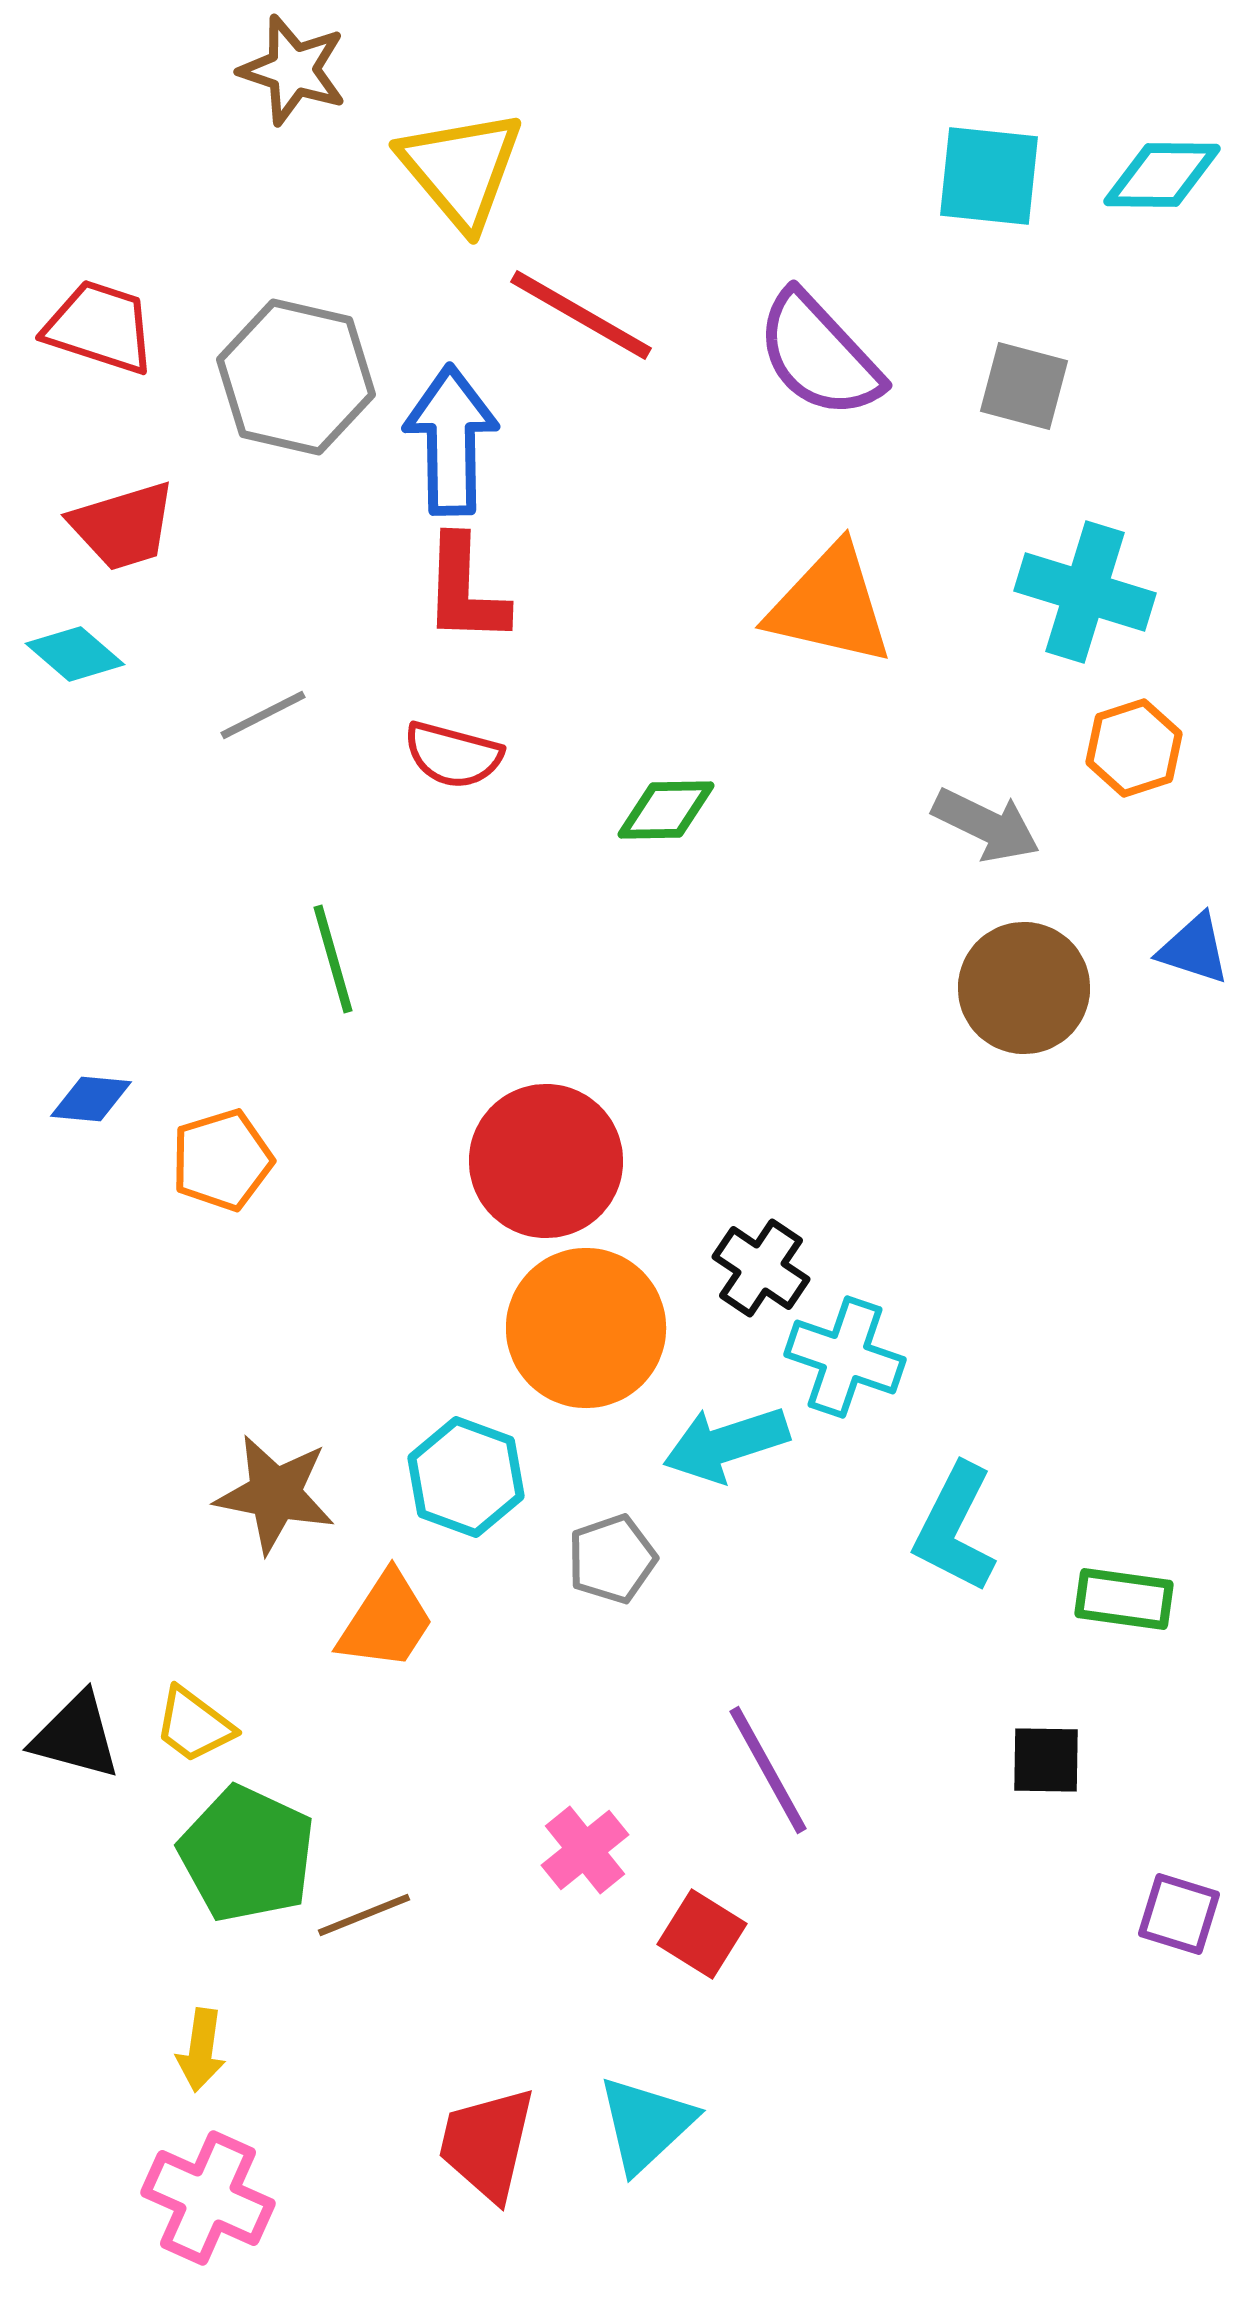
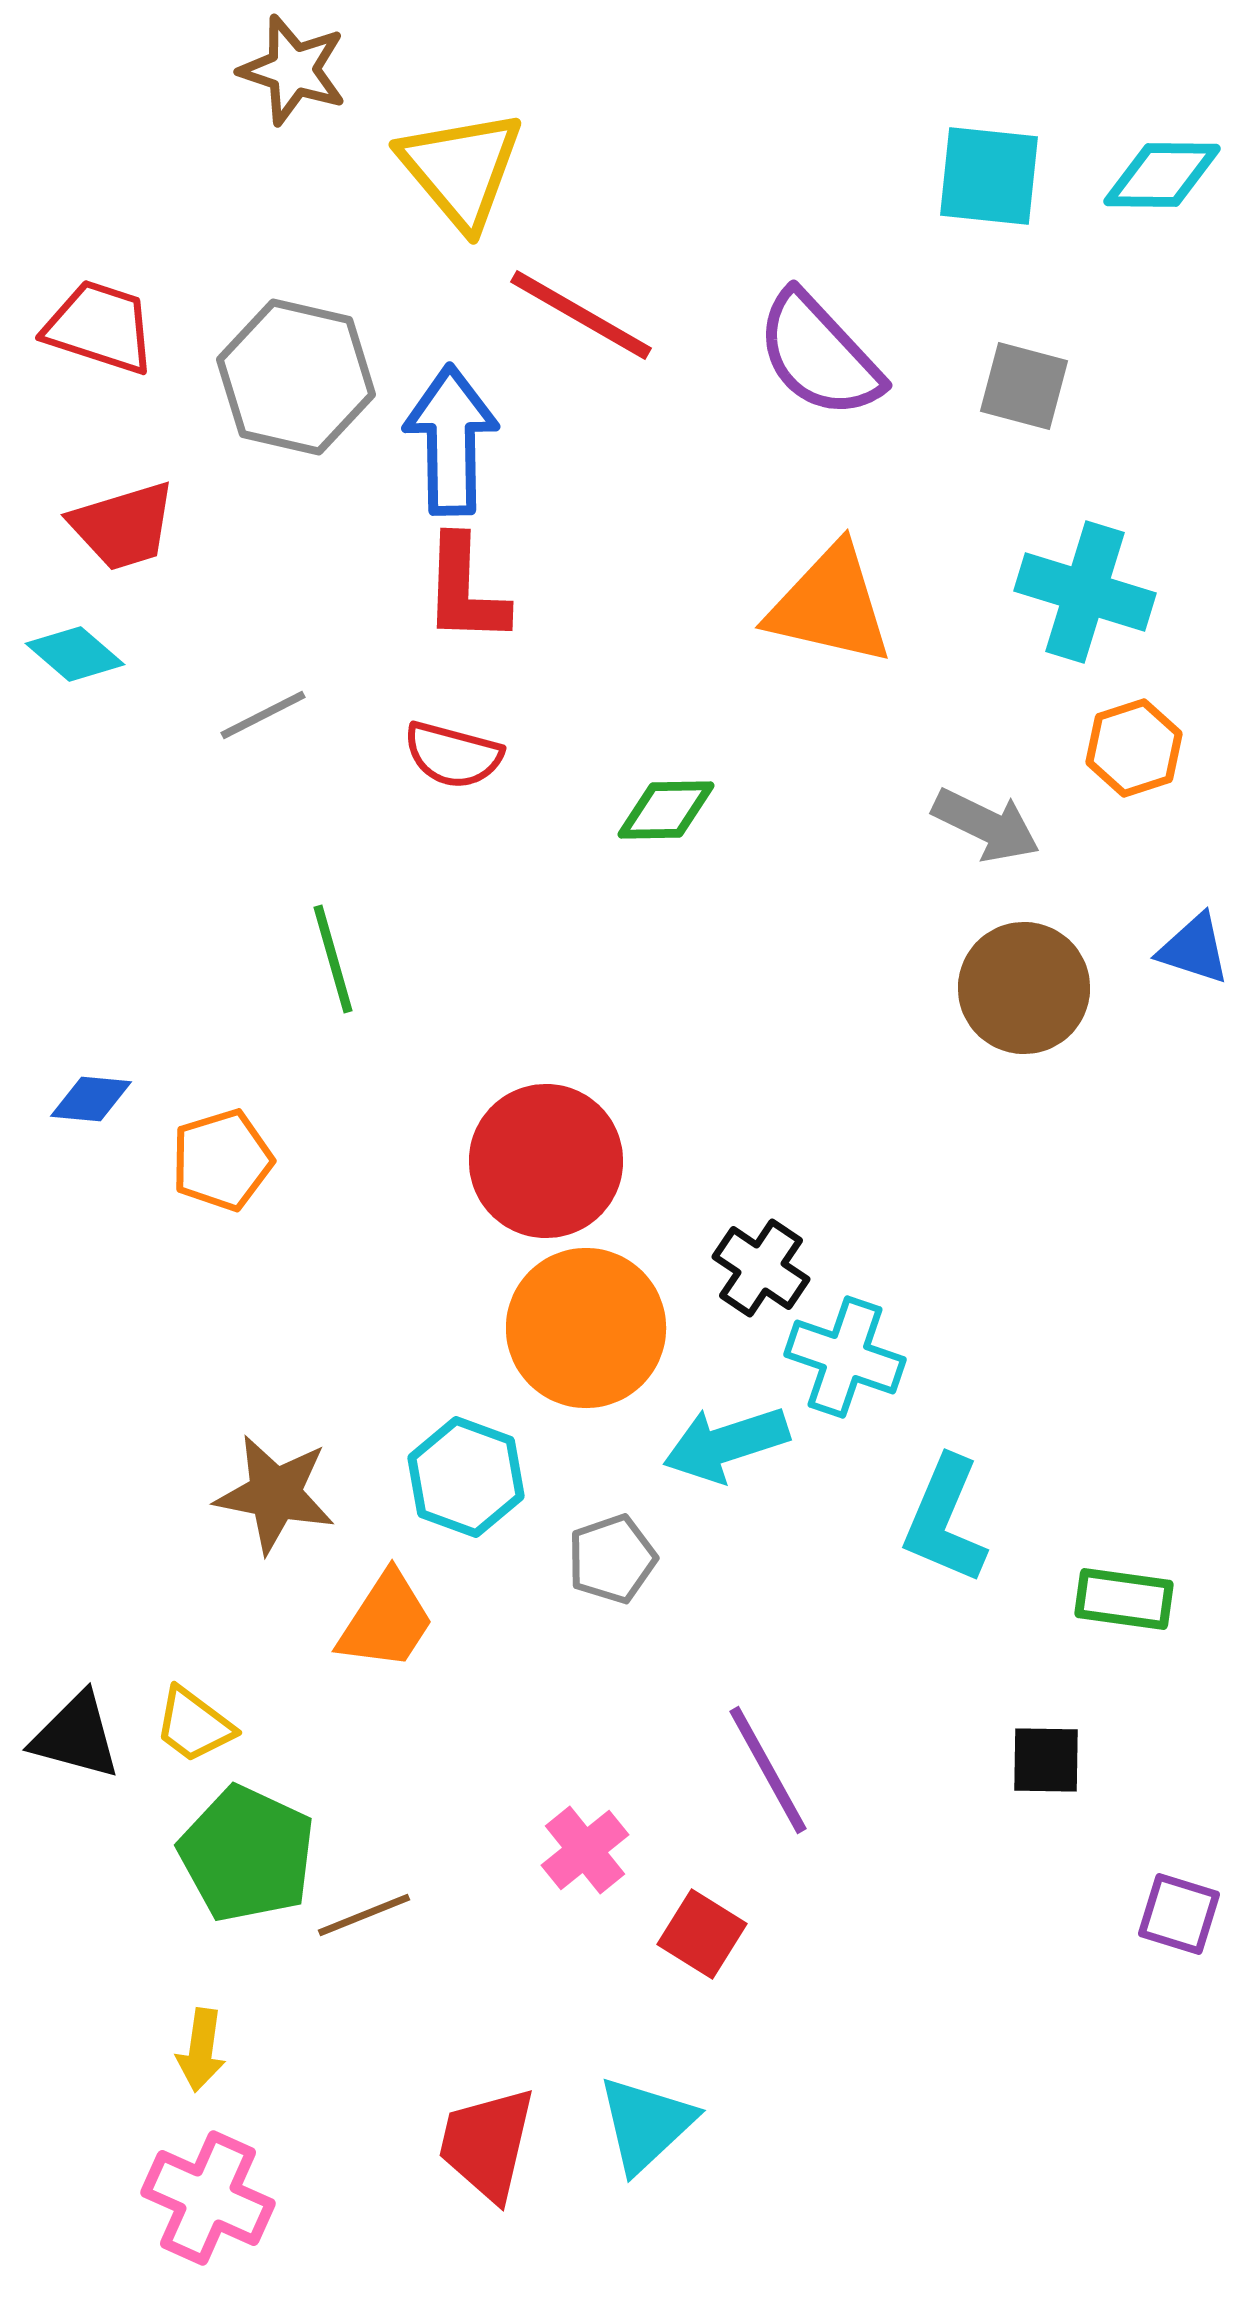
cyan L-shape at (955, 1528): moved 10 px left, 8 px up; rotated 4 degrees counterclockwise
